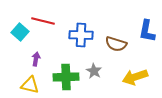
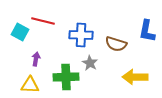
cyan square: rotated 12 degrees counterclockwise
gray star: moved 4 px left, 8 px up
yellow arrow: rotated 20 degrees clockwise
yellow triangle: rotated 12 degrees counterclockwise
